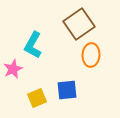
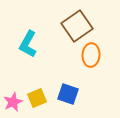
brown square: moved 2 px left, 2 px down
cyan L-shape: moved 5 px left, 1 px up
pink star: moved 33 px down
blue square: moved 1 px right, 4 px down; rotated 25 degrees clockwise
